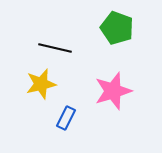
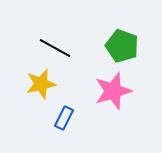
green pentagon: moved 5 px right, 18 px down
black line: rotated 16 degrees clockwise
blue rectangle: moved 2 px left
